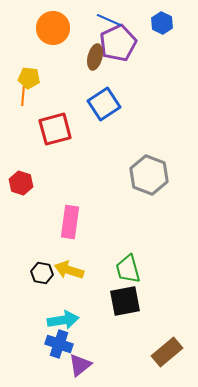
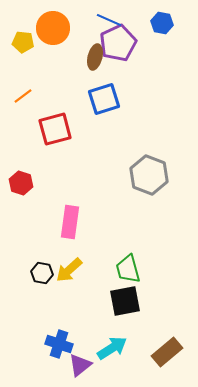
blue hexagon: rotated 15 degrees counterclockwise
yellow pentagon: moved 6 px left, 36 px up
orange line: rotated 48 degrees clockwise
blue square: moved 5 px up; rotated 16 degrees clockwise
yellow arrow: rotated 60 degrees counterclockwise
cyan arrow: moved 49 px right, 28 px down; rotated 24 degrees counterclockwise
